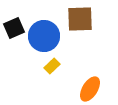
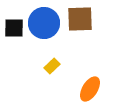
black square: rotated 25 degrees clockwise
blue circle: moved 13 px up
